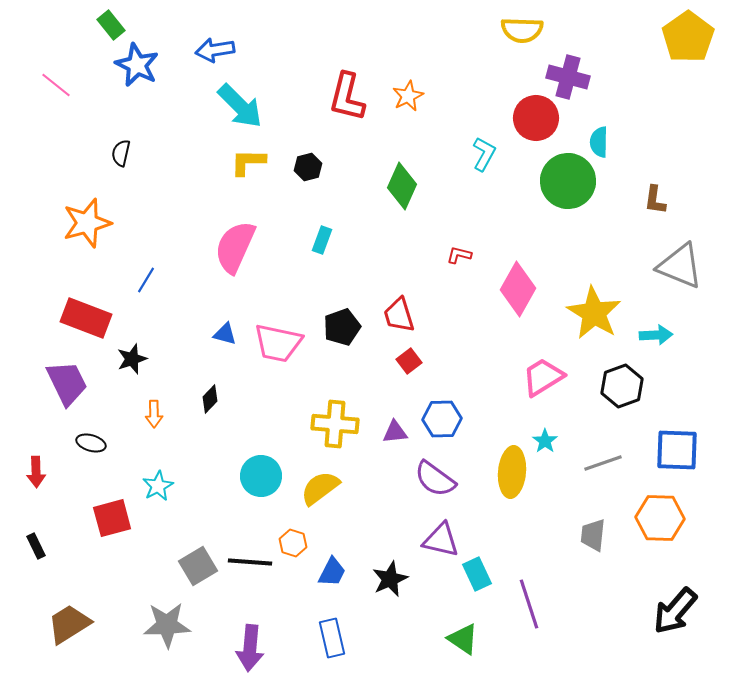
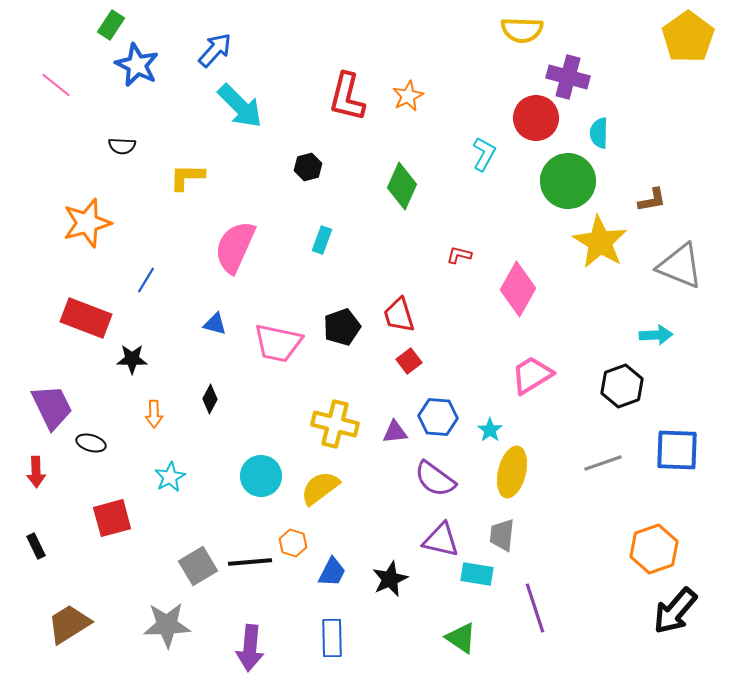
green rectangle at (111, 25): rotated 72 degrees clockwise
blue arrow at (215, 50): rotated 141 degrees clockwise
cyan semicircle at (599, 142): moved 9 px up
black semicircle at (121, 153): moved 1 px right, 7 px up; rotated 100 degrees counterclockwise
yellow L-shape at (248, 162): moved 61 px left, 15 px down
brown L-shape at (655, 200): moved 3 px left; rotated 108 degrees counterclockwise
yellow star at (594, 313): moved 6 px right, 71 px up
blue triangle at (225, 334): moved 10 px left, 10 px up
black star at (132, 359): rotated 20 degrees clockwise
pink trapezoid at (543, 377): moved 11 px left, 2 px up
purple trapezoid at (67, 383): moved 15 px left, 24 px down
black diamond at (210, 399): rotated 16 degrees counterclockwise
blue hexagon at (442, 419): moved 4 px left, 2 px up; rotated 6 degrees clockwise
yellow cross at (335, 424): rotated 9 degrees clockwise
cyan star at (545, 441): moved 55 px left, 11 px up
yellow ellipse at (512, 472): rotated 9 degrees clockwise
cyan star at (158, 486): moved 12 px right, 9 px up
orange hexagon at (660, 518): moved 6 px left, 31 px down; rotated 21 degrees counterclockwise
gray trapezoid at (593, 535): moved 91 px left
black line at (250, 562): rotated 9 degrees counterclockwise
cyan rectangle at (477, 574): rotated 56 degrees counterclockwise
purple line at (529, 604): moved 6 px right, 4 px down
blue rectangle at (332, 638): rotated 12 degrees clockwise
green triangle at (463, 639): moved 2 px left, 1 px up
